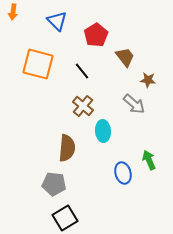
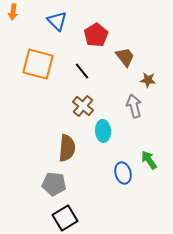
gray arrow: moved 2 px down; rotated 145 degrees counterclockwise
green arrow: rotated 12 degrees counterclockwise
